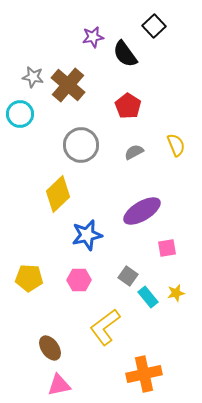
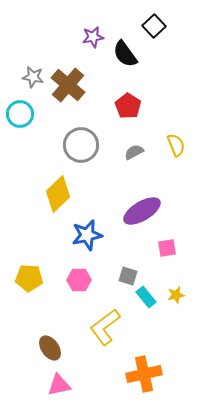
gray square: rotated 18 degrees counterclockwise
yellow star: moved 2 px down
cyan rectangle: moved 2 px left
